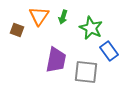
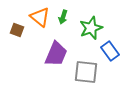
orange triangle: moved 1 px right, 1 px down; rotated 25 degrees counterclockwise
green star: rotated 25 degrees clockwise
blue rectangle: moved 1 px right
purple trapezoid: moved 6 px up; rotated 12 degrees clockwise
